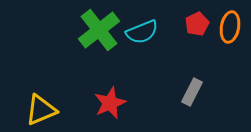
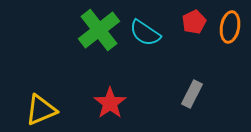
red pentagon: moved 3 px left, 2 px up
cyan semicircle: moved 3 px right, 1 px down; rotated 56 degrees clockwise
gray rectangle: moved 2 px down
red star: rotated 12 degrees counterclockwise
